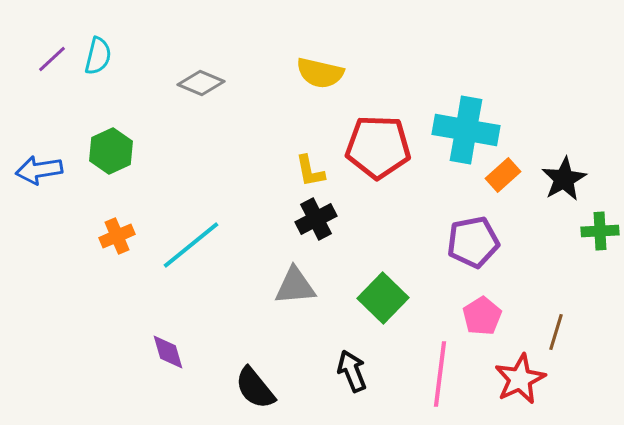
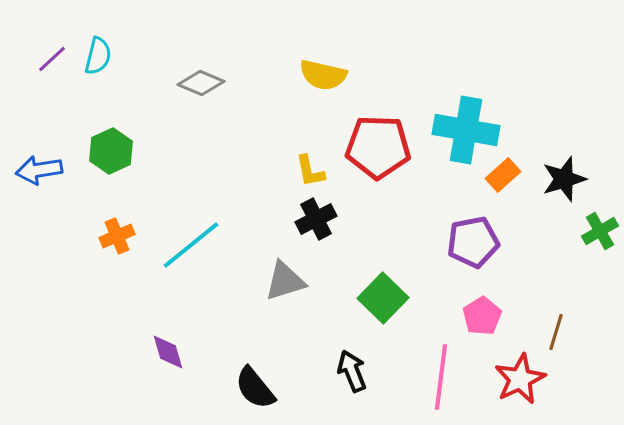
yellow semicircle: moved 3 px right, 2 px down
black star: rotated 12 degrees clockwise
green cross: rotated 27 degrees counterclockwise
gray triangle: moved 10 px left, 5 px up; rotated 12 degrees counterclockwise
pink line: moved 1 px right, 3 px down
